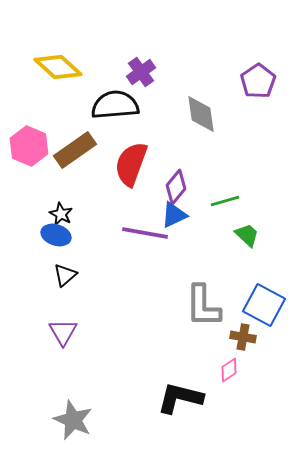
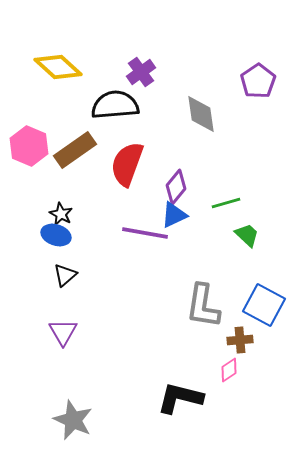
red semicircle: moved 4 px left
green line: moved 1 px right, 2 px down
gray L-shape: rotated 9 degrees clockwise
brown cross: moved 3 px left, 3 px down; rotated 15 degrees counterclockwise
